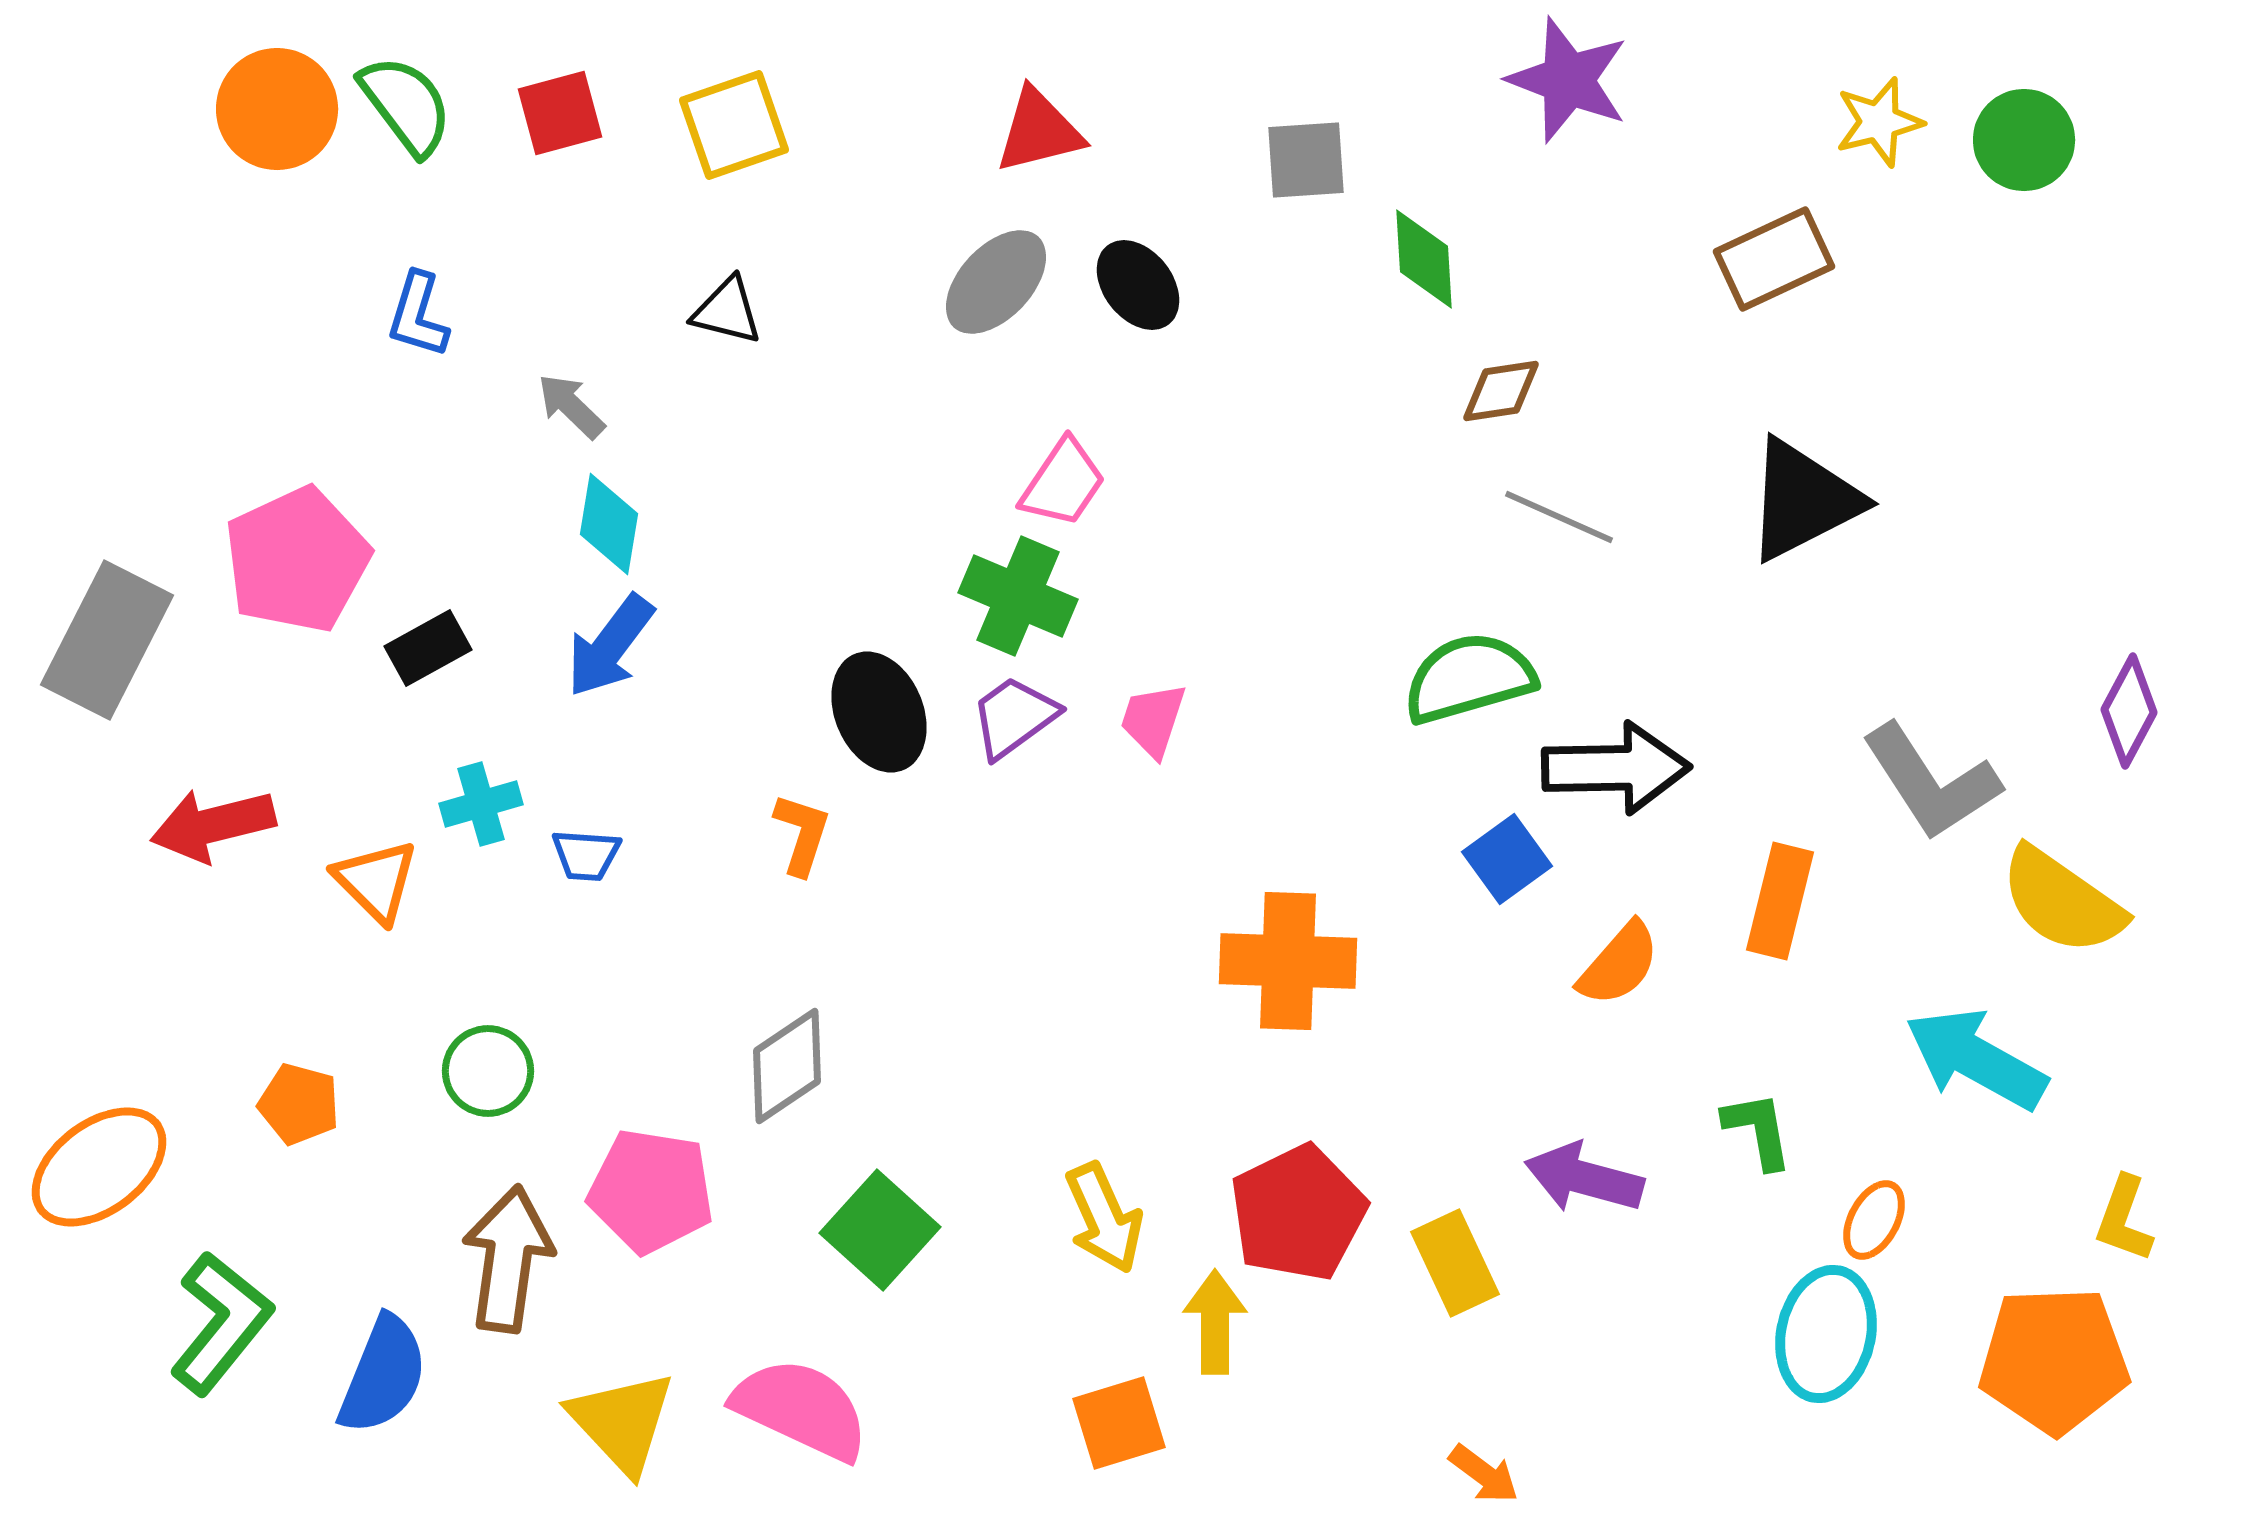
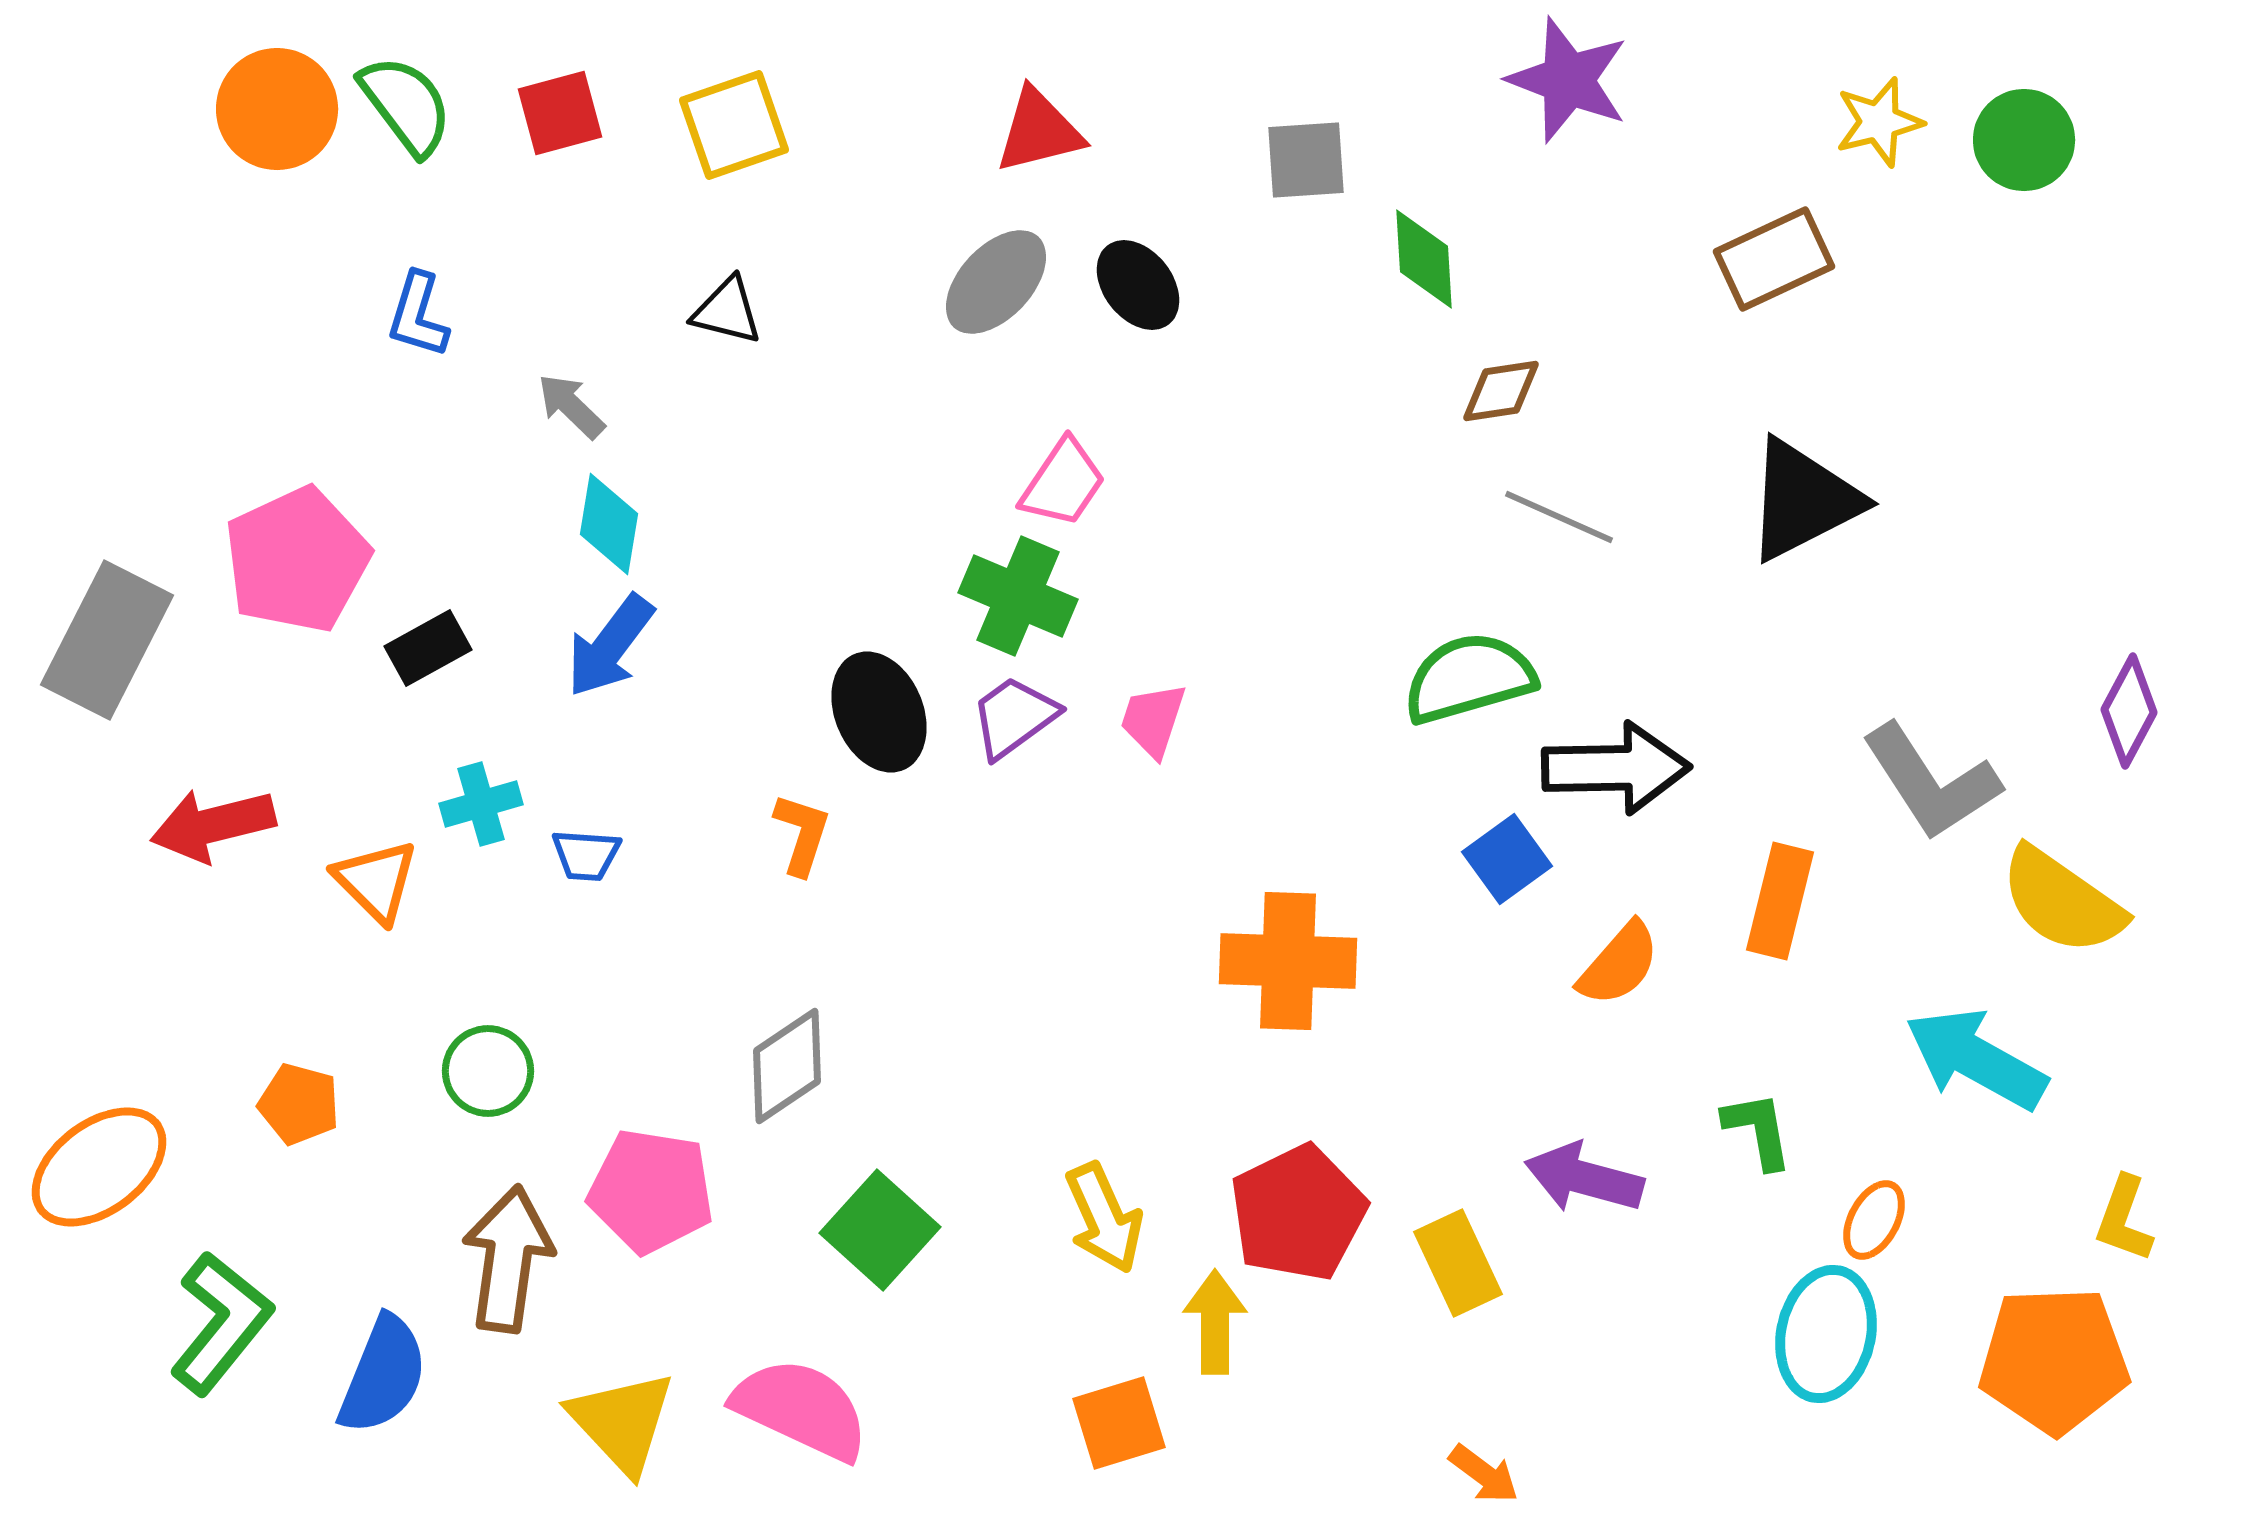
yellow rectangle at (1455, 1263): moved 3 px right
